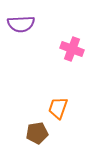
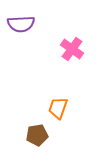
pink cross: rotated 15 degrees clockwise
brown pentagon: moved 2 px down
